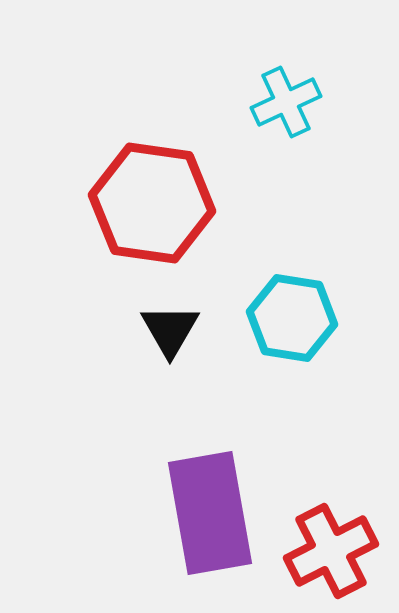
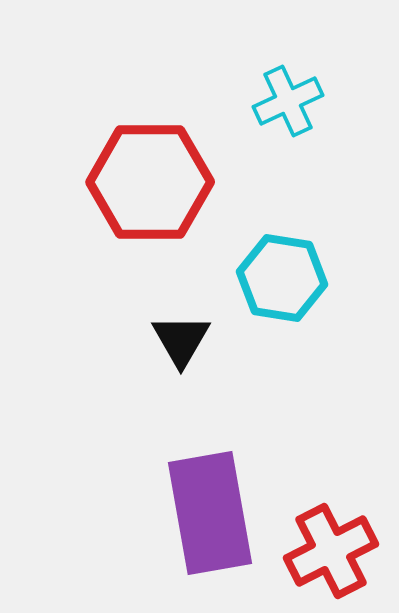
cyan cross: moved 2 px right, 1 px up
red hexagon: moved 2 px left, 21 px up; rotated 8 degrees counterclockwise
cyan hexagon: moved 10 px left, 40 px up
black triangle: moved 11 px right, 10 px down
